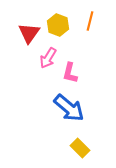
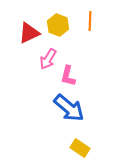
orange line: rotated 12 degrees counterclockwise
red triangle: rotated 30 degrees clockwise
pink arrow: moved 1 px down
pink L-shape: moved 2 px left, 3 px down
yellow rectangle: rotated 12 degrees counterclockwise
